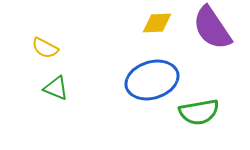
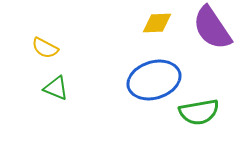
blue ellipse: moved 2 px right
